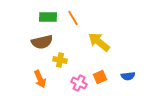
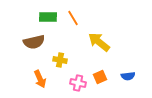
brown semicircle: moved 8 px left
pink cross: moved 1 px left; rotated 14 degrees counterclockwise
